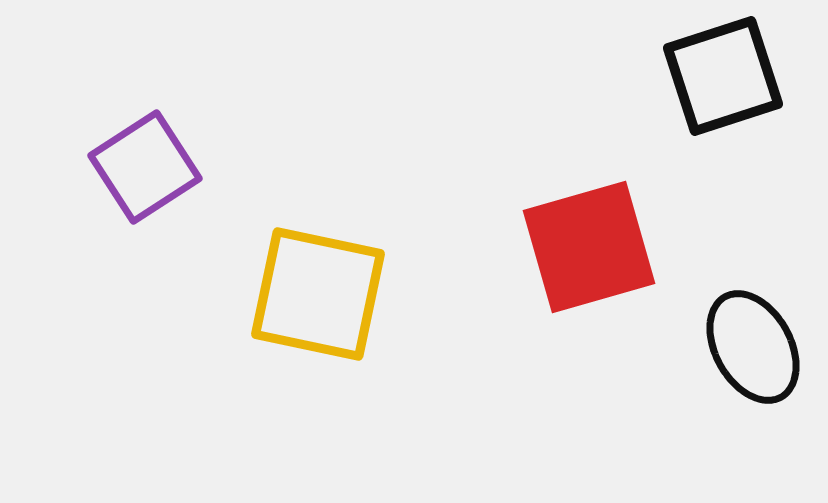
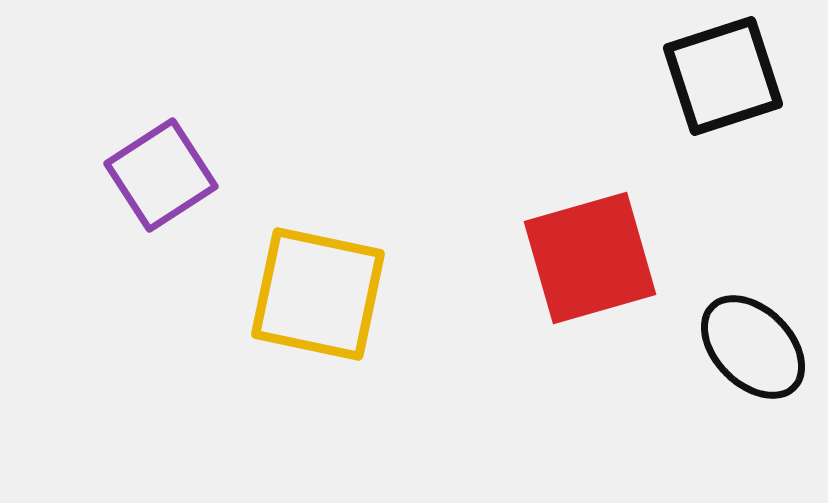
purple square: moved 16 px right, 8 px down
red square: moved 1 px right, 11 px down
black ellipse: rotated 16 degrees counterclockwise
